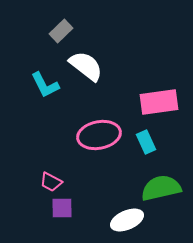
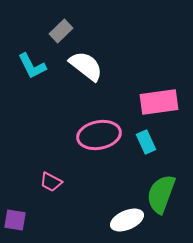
cyan L-shape: moved 13 px left, 19 px up
green semicircle: moved 6 px down; rotated 57 degrees counterclockwise
purple square: moved 47 px left, 12 px down; rotated 10 degrees clockwise
